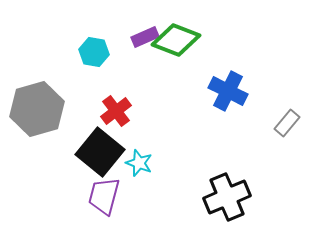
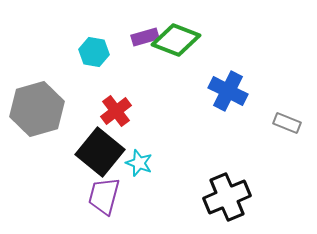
purple rectangle: rotated 8 degrees clockwise
gray rectangle: rotated 72 degrees clockwise
